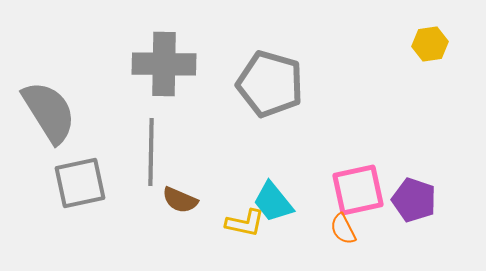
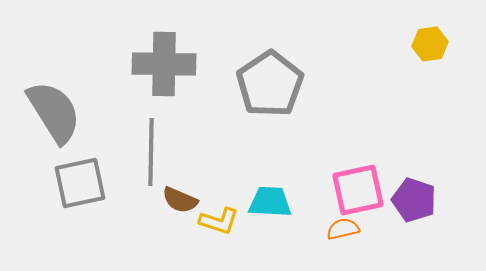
gray pentagon: rotated 22 degrees clockwise
gray semicircle: moved 5 px right
cyan trapezoid: moved 3 px left; rotated 132 degrees clockwise
yellow L-shape: moved 26 px left, 2 px up; rotated 6 degrees clockwise
orange semicircle: rotated 104 degrees clockwise
